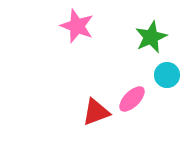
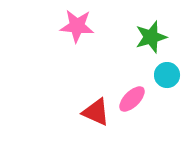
pink star: rotated 16 degrees counterclockwise
green star: rotated 8 degrees clockwise
red triangle: rotated 44 degrees clockwise
